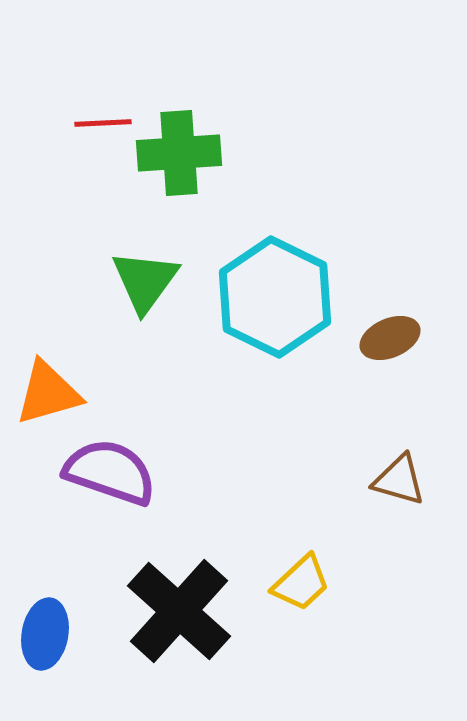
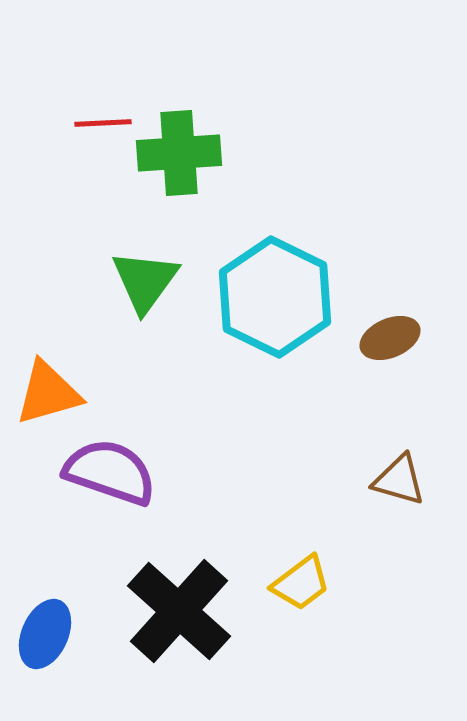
yellow trapezoid: rotated 6 degrees clockwise
blue ellipse: rotated 14 degrees clockwise
